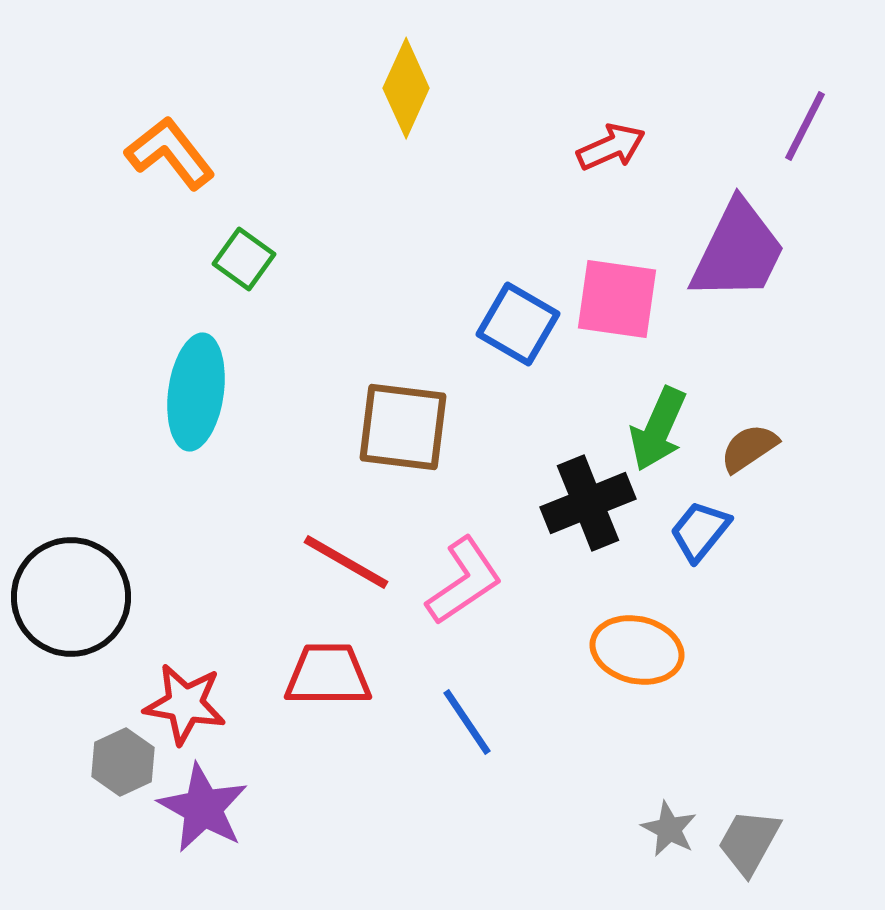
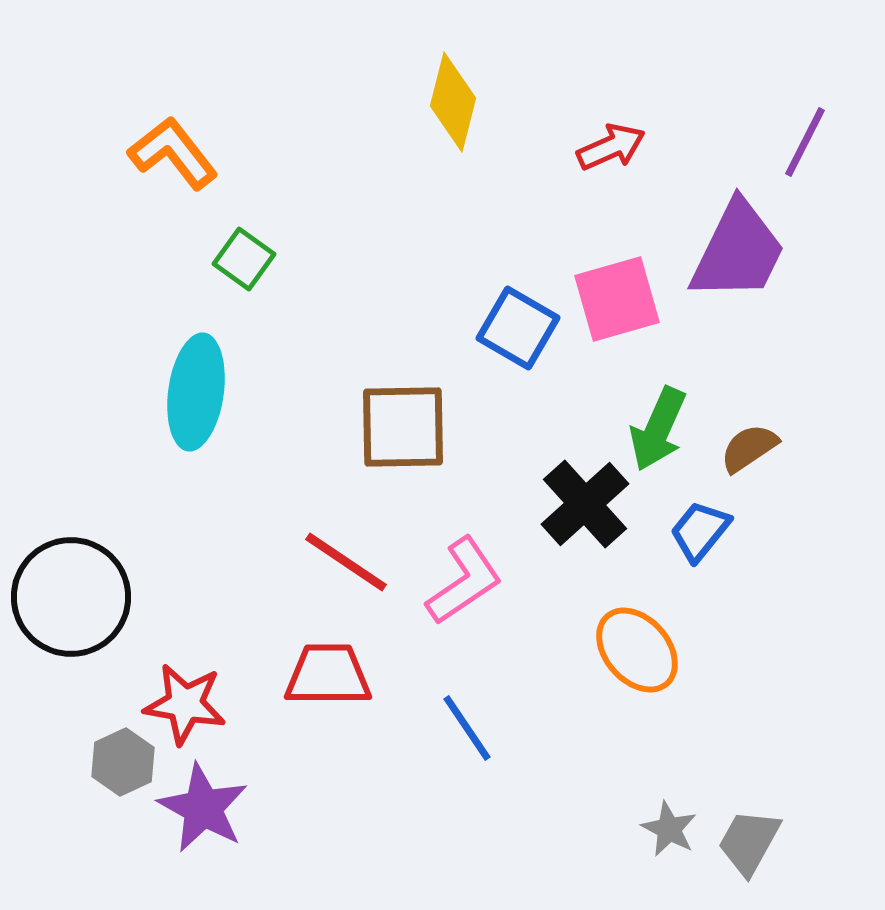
yellow diamond: moved 47 px right, 14 px down; rotated 10 degrees counterclockwise
purple line: moved 16 px down
orange L-shape: moved 3 px right
pink square: rotated 24 degrees counterclockwise
blue square: moved 4 px down
brown square: rotated 8 degrees counterclockwise
black cross: moved 3 px left, 1 px down; rotated 20 degrees counterclockwise
red line: rotated 4 degrees clockwise
orange ellipse: rotated 36 degrees clockwise
blue line: moved 6 px down
